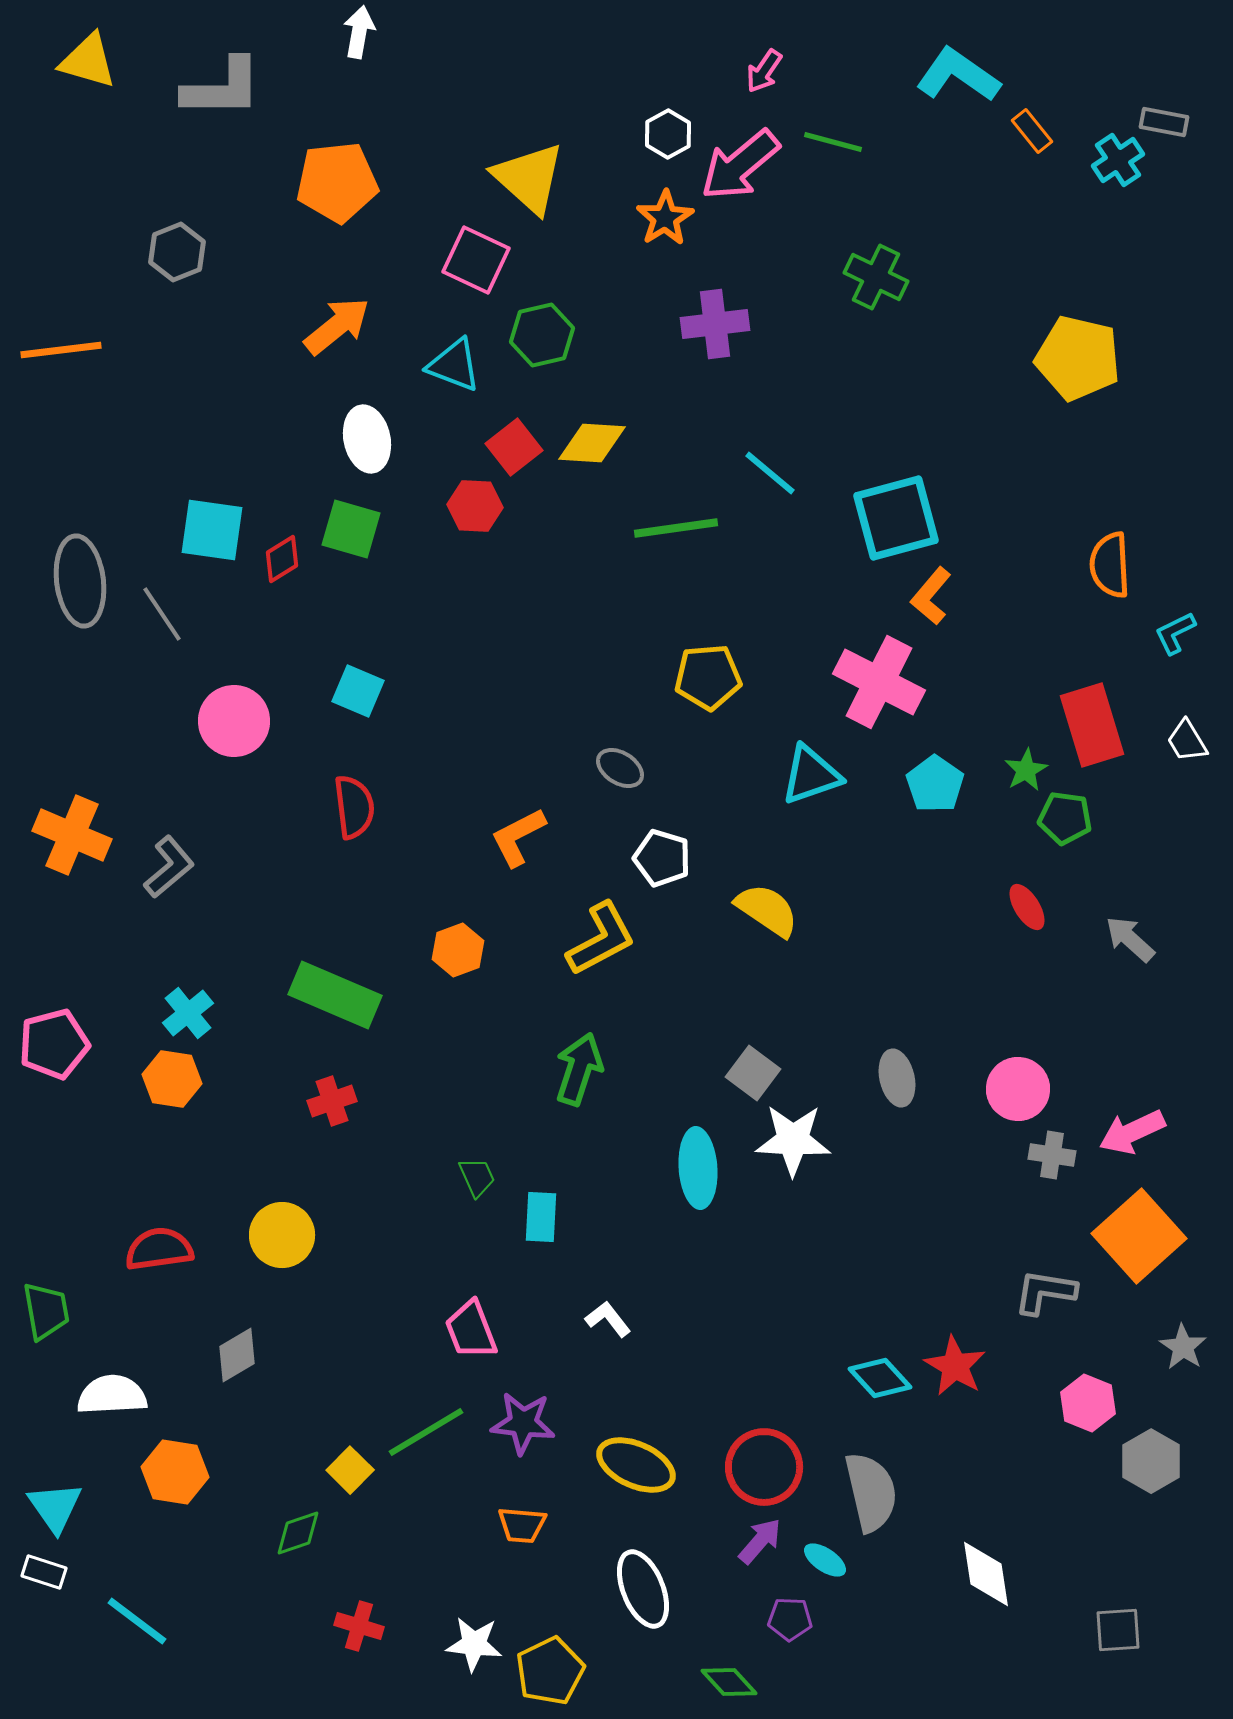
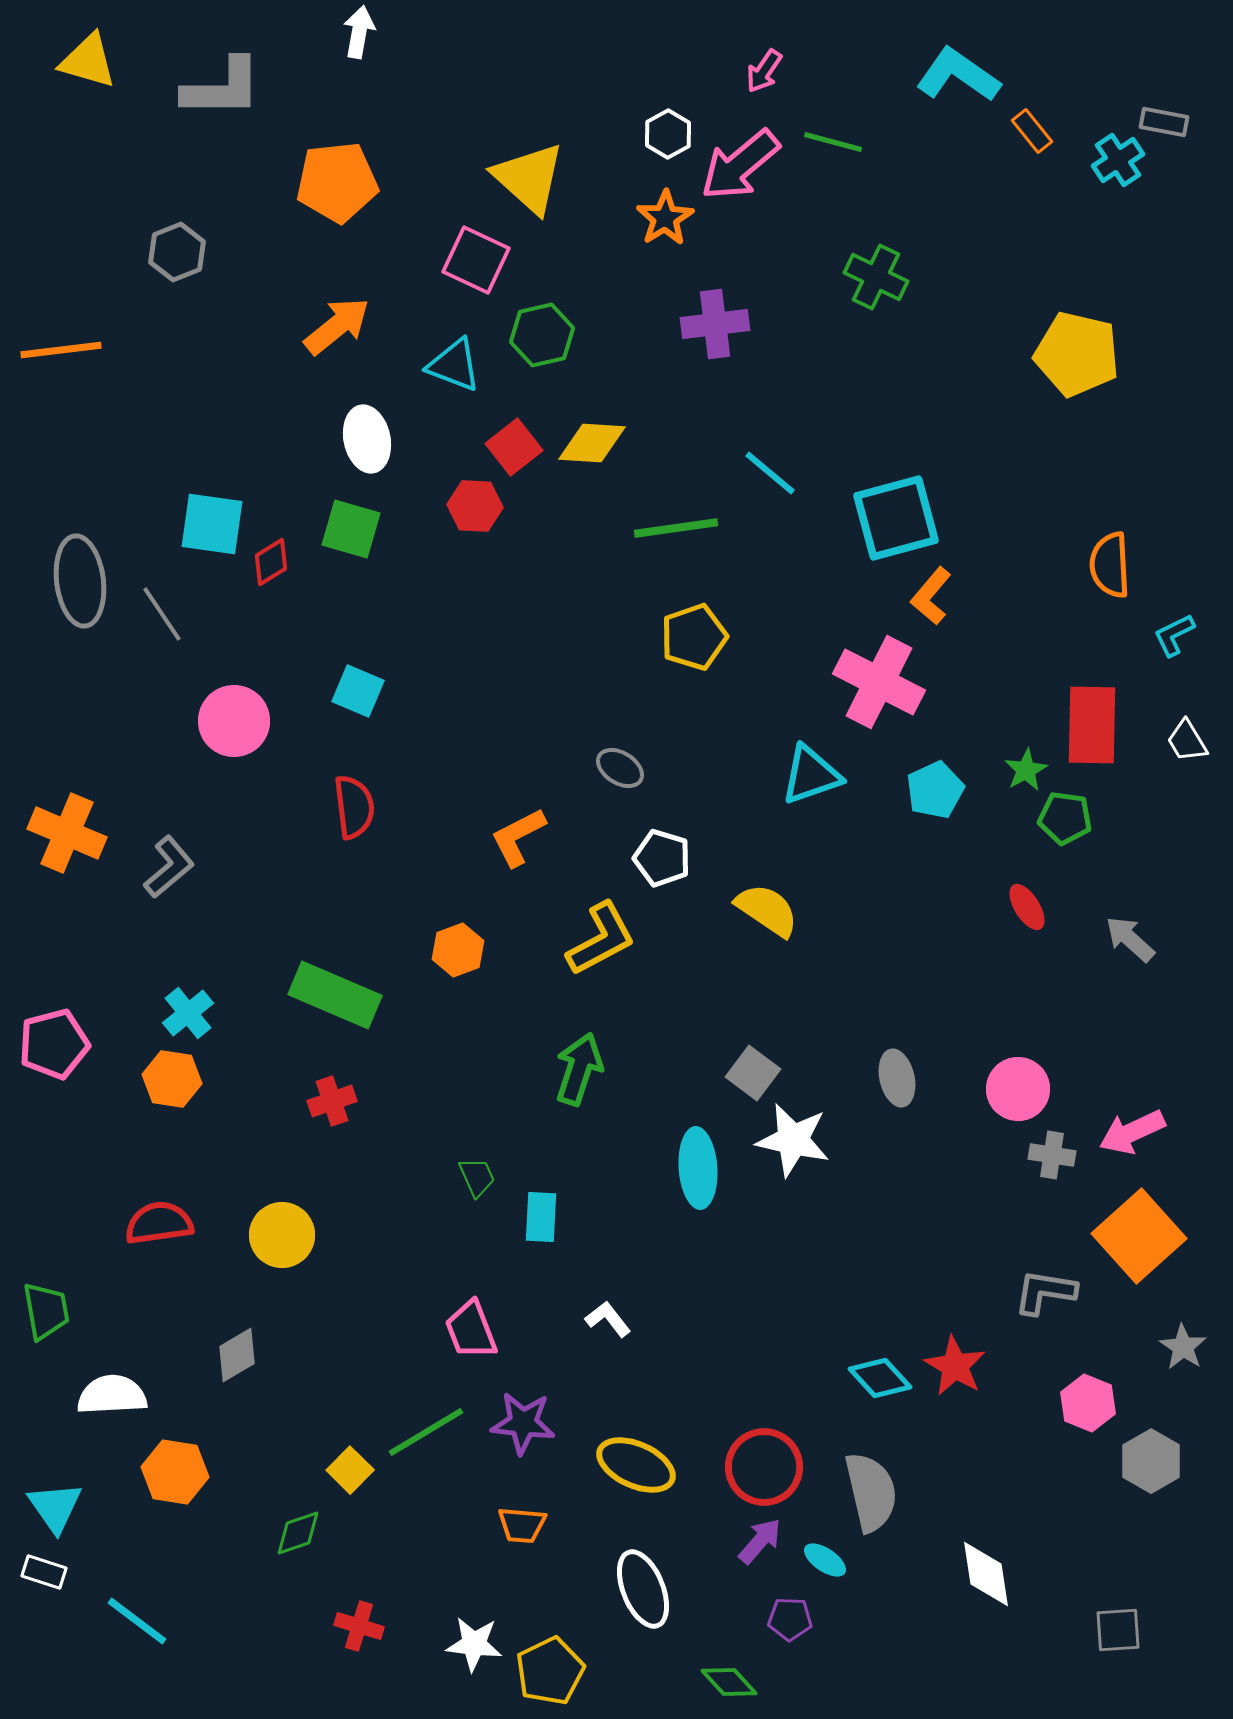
yellow pentagon at (1078, 358): moved 1 px left, 4 px up
cyan square at (212, 530): moved 6 px up
red diamond at (282, 559): moved 11 px left, 3 px down
cyan L-shape at (1175, 633): moved 1 px left, 2 px down
yellow pentagon at (708, 677): moved 14 px left, 40 px up; rotated 14 degrees counterclockwise
red rectangle at (1092, 725): rotated 18 degrees clockwise
cyan pentagon at (935, 784): moved 6 px down; rotated 12 degrees clockwise
orange cross at (72, 835): moved 5 px left, 2 px up
white star at (793, 1140): rotated 10 degrees clockwise
red semicircle at (159, 1249): moved 26 px up
